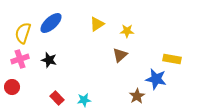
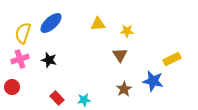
yellow triangle: moved 1 px right; rotated 28 degrees clockwise
brown triangle: rotated 21 degrees counterclockwise
yellow rectangle: rotated 36 degrees counterclockwise
blue star: moved 3 px left, 2 px down
brown star: moved 13 px left, 7 px up
